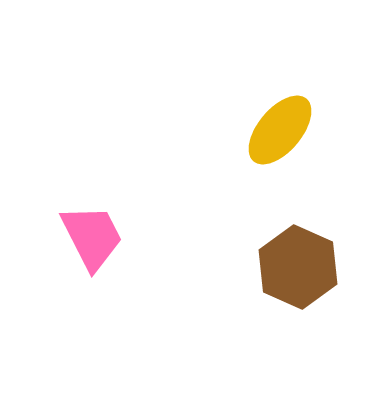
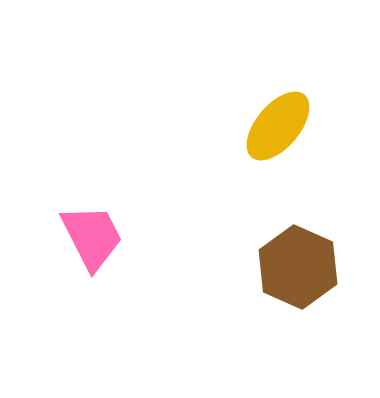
yellow ellipse: moved 2 px left, 4 px up
